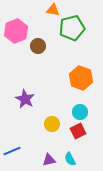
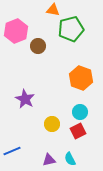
green pentagon: moved 1 px left, 1 px down
